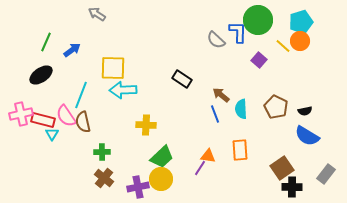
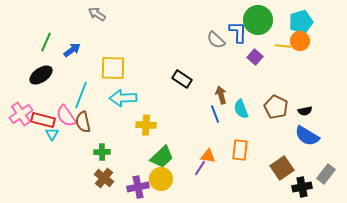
yellow line: rotated 35 degrees counterclockwise
purple square: moved 4 px left, 3 px up
cyan arrow: moved 8 px down
brown arrow: rotated 36 degrees clockwise
cyan semicircle: rotated 18 degrees counterclockwise
pink cross: rotated 20 degrees counterclockwise
orange rectangle: rotated 10 degrees clockwise
black cross: moved 10 px right; rotated 12 degrees counterclockwise
